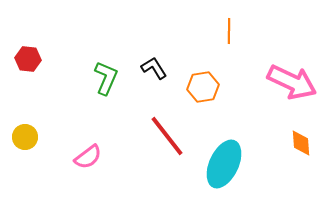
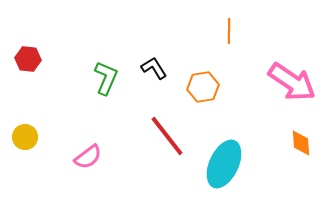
pink arrow: rotated 9 degrees clockwise
